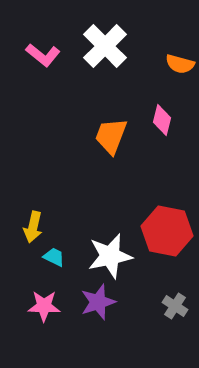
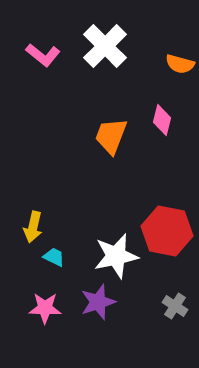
white star: moved 6 px right
pink star: moved 1 px right, 2 px down
